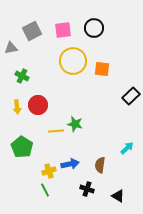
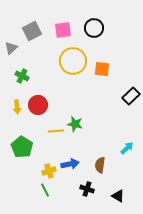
gray triangle: rotated 32 degrees counterclockwise
